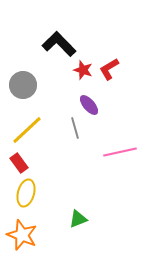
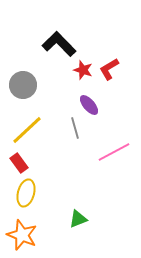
pink line: moved 6 px left; rotated 16 degrees counterclockwise
